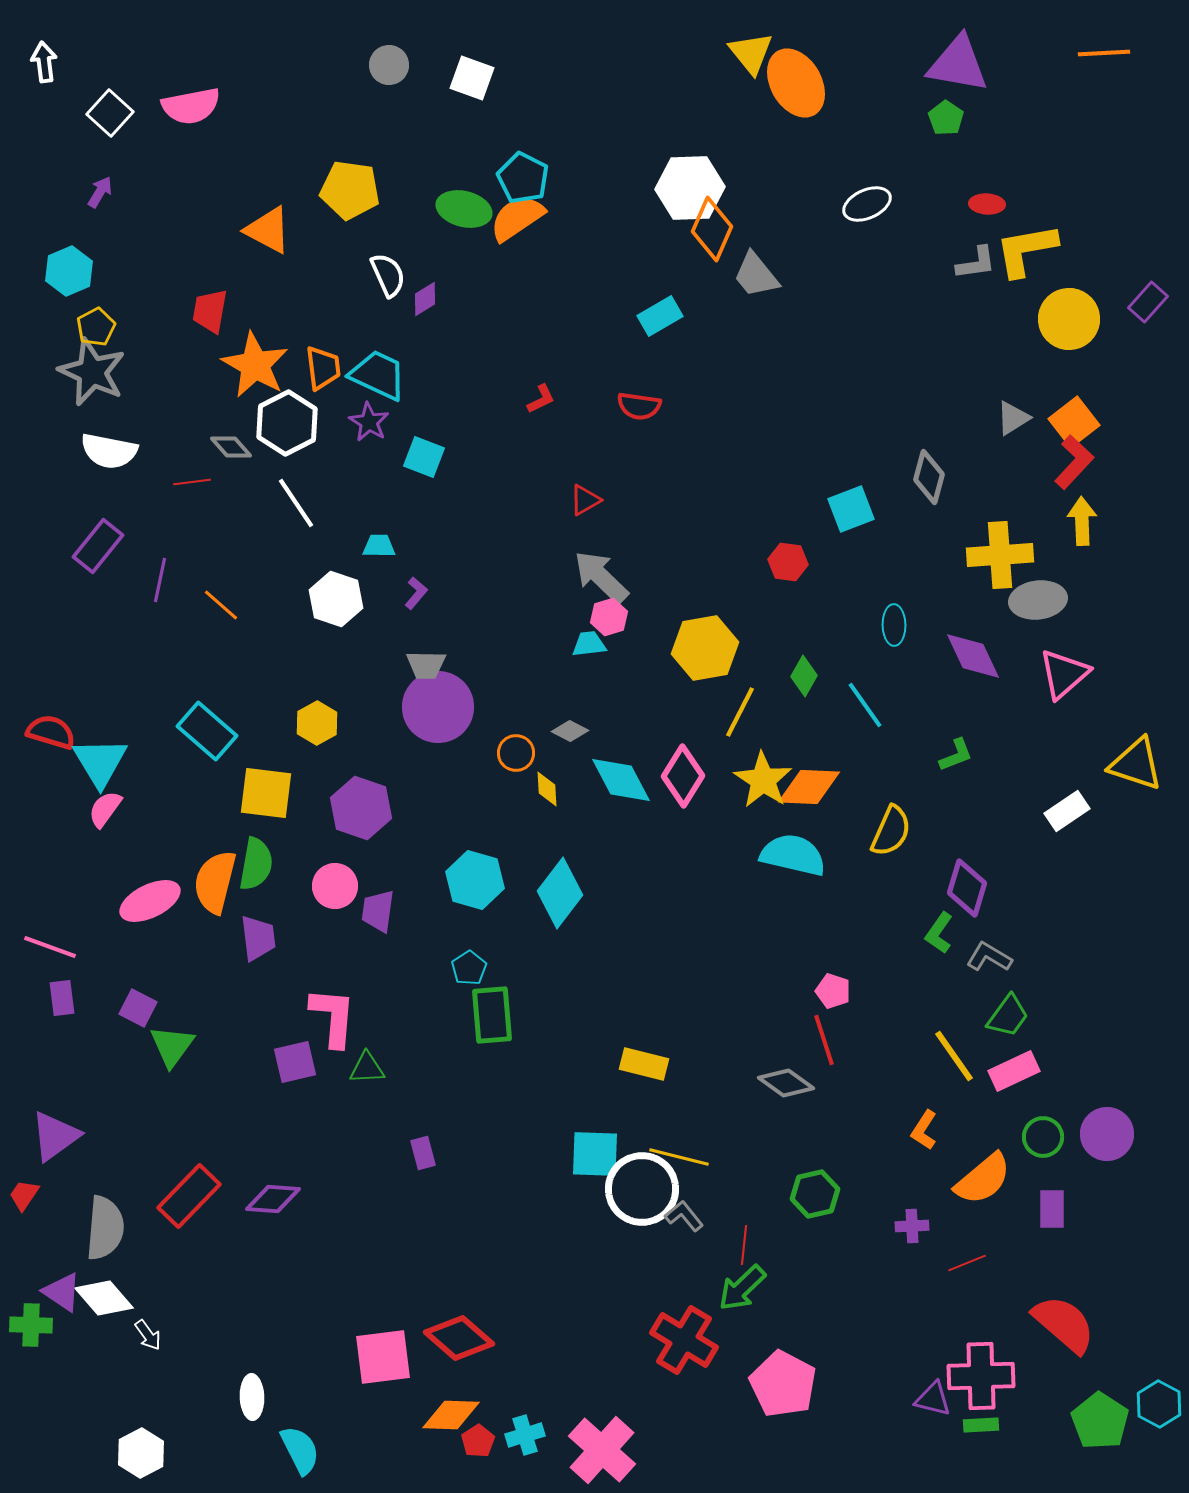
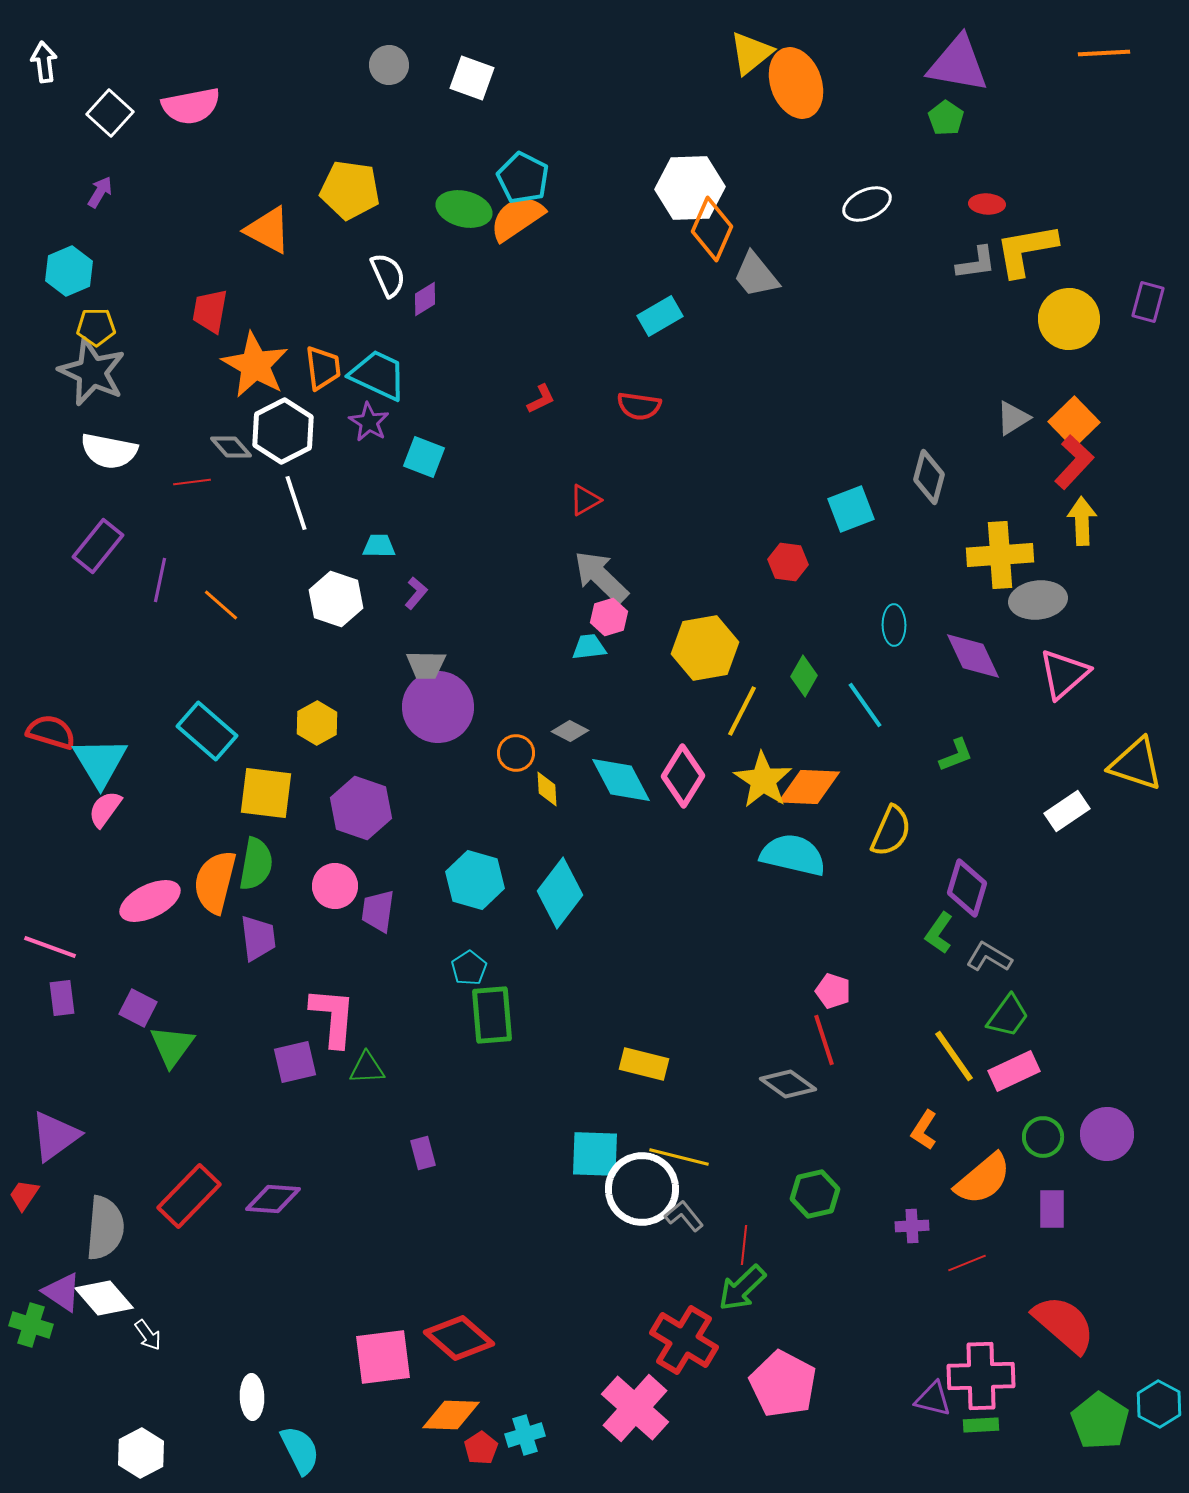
yellow triangle at (751, 53): rotated 30 degrees clockwise
orange ellipse at (796, 83): rotated 10 degrees clockwise
purple rectangle at (1148, 302): rotated 27 degrees counterclockwise
yellow pentagon at (96, 327): rotated 27 degrees clockwise
orange square at (1074, 422): rotated 6 degrees counterclockwise
white hexagon at (287, 423): moved 4 px left, 8 px down
white line at (296, 503): rotated 16 degrees clockwise
cyan trapezoid at (589, 644): moved 3 px down
yellow line at (740, 712): moved 2 px right, 1 px up
gray diamond at (786, 1083): moved 2 px right, 1 px down
green cross at (31, 1325): rotated 15 degrees clockwise
red pentagon at (478, 1441): moved 3 px right, 7 px down
pink cross at (602, 1450): moved 33 px right, 42 px up
